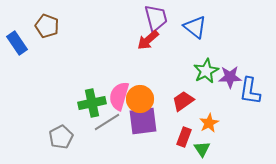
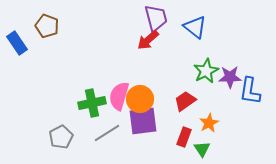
red trapezoid: moved 2 px right
gray line: moved 11 px down
